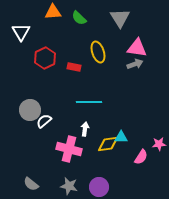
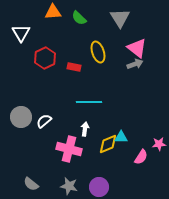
white triangle: moved 1 px down
pink triangle: rotated 30 degrees clockwise
gray circle: moved 9 px left, 7 px down
yellow diamond: rotated 15 degrees counterclockwise
